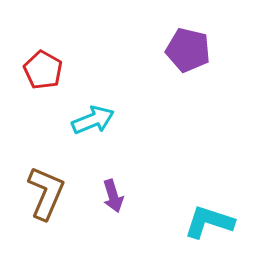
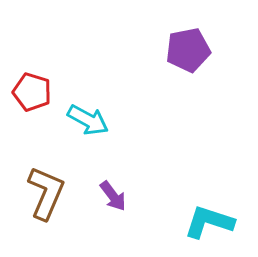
purple pentagon: rotated 24 degrees counterclockwise
red pentagon: moved 11 px left, 22 px down; rotated 12 degrees counterclockwise
cyan arrow: moved 5 px left; rotated 51 degrees clockwise
purple arrow: rotated 20 degrees counterclockwise
